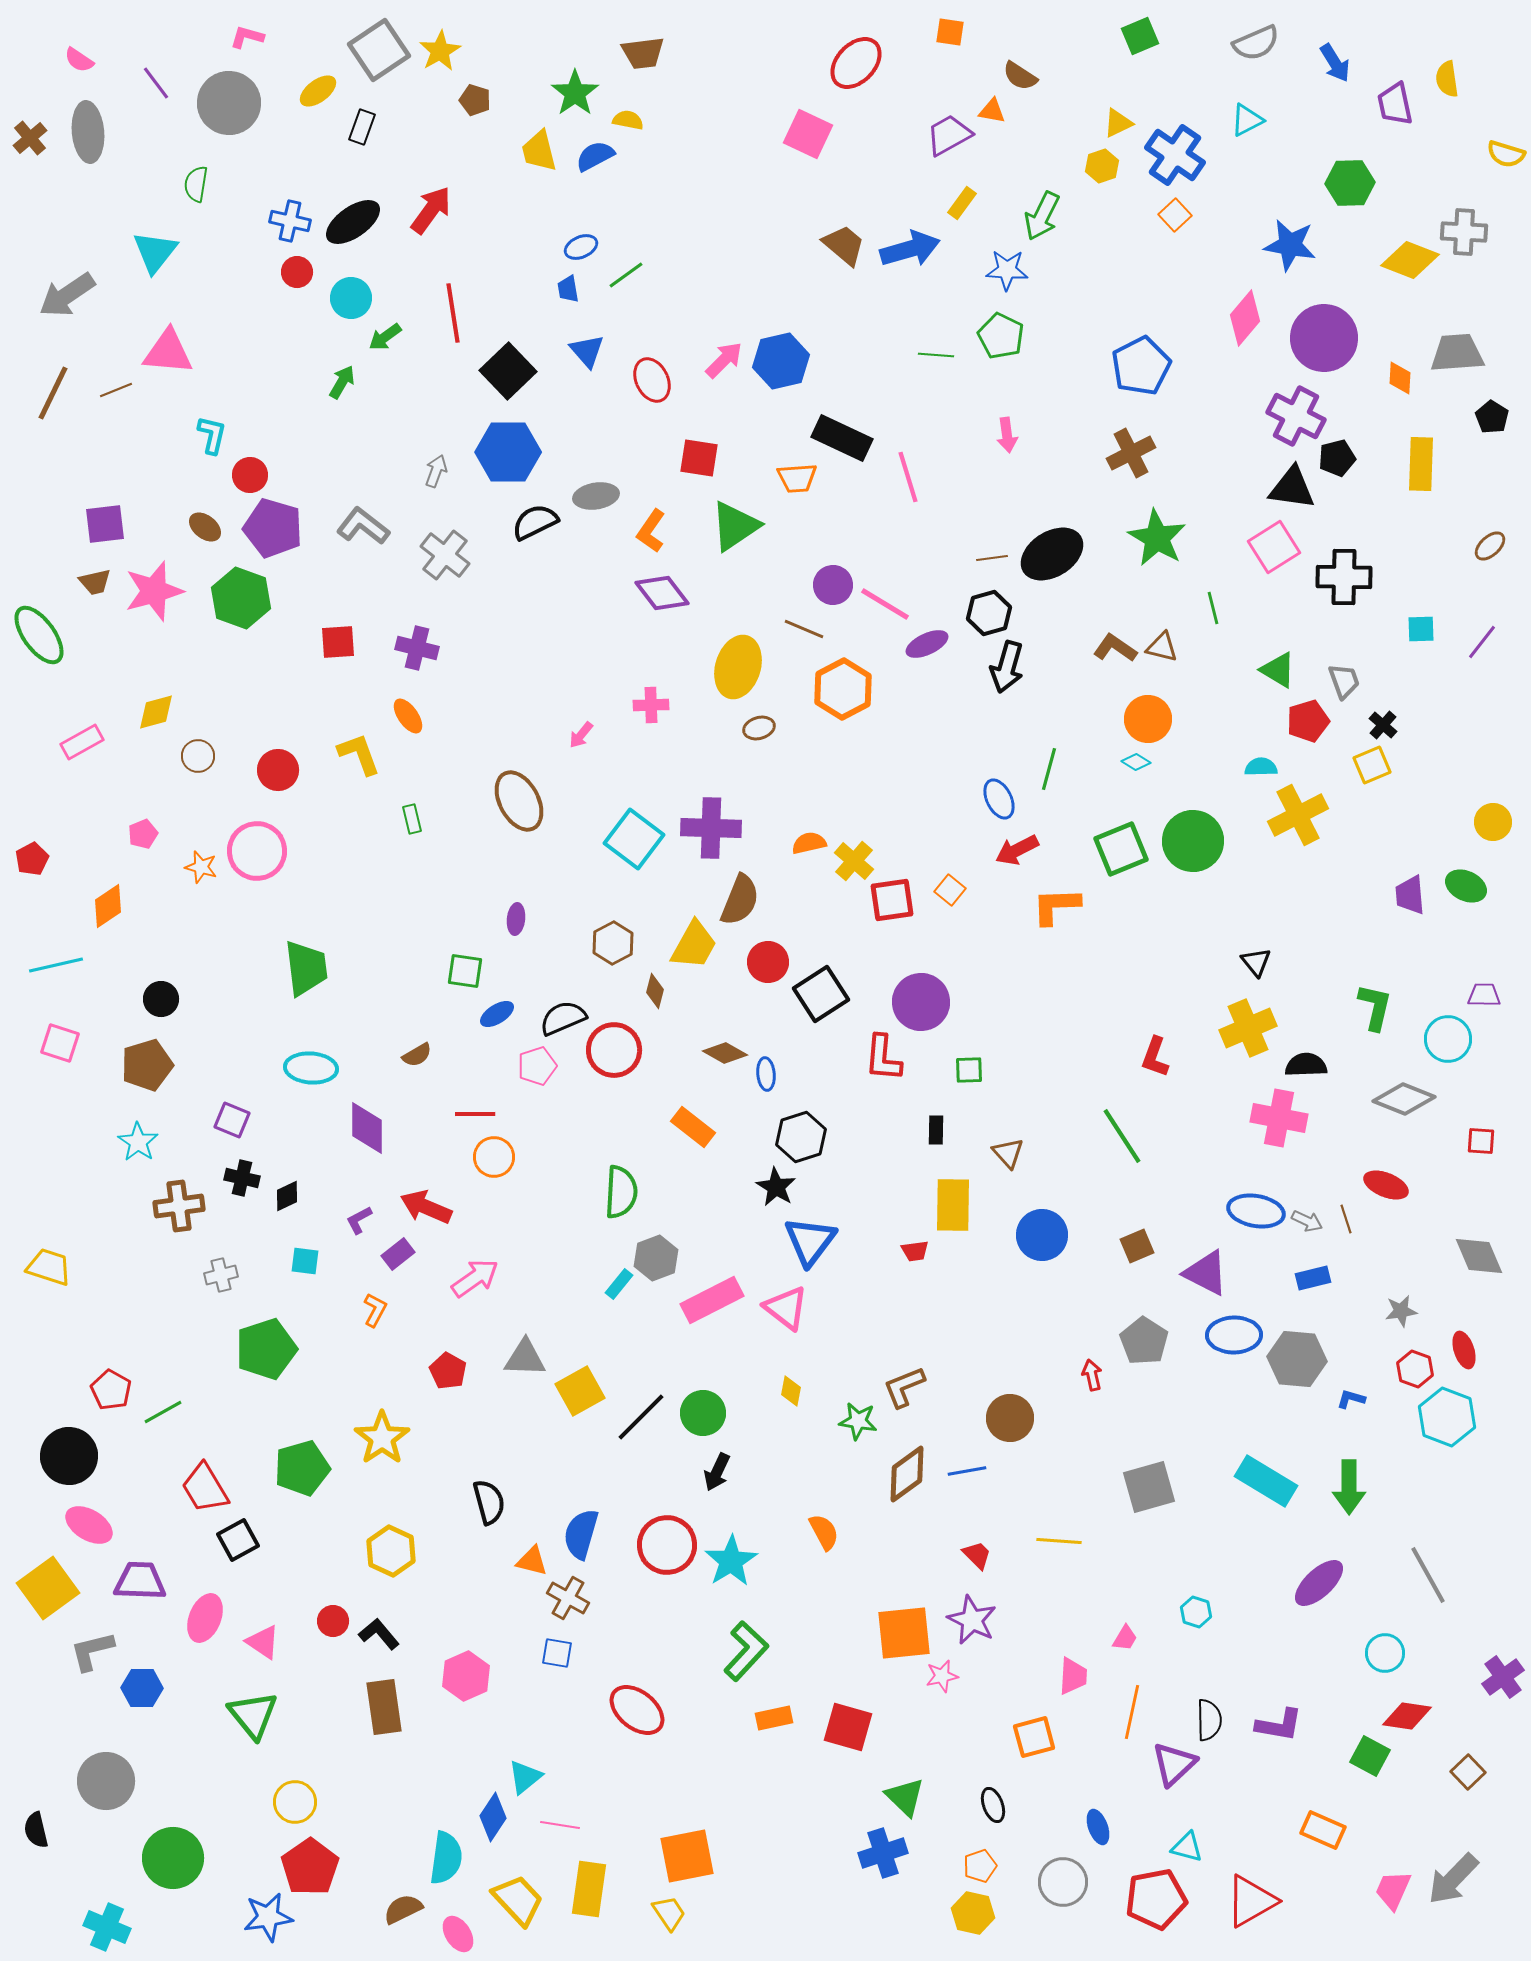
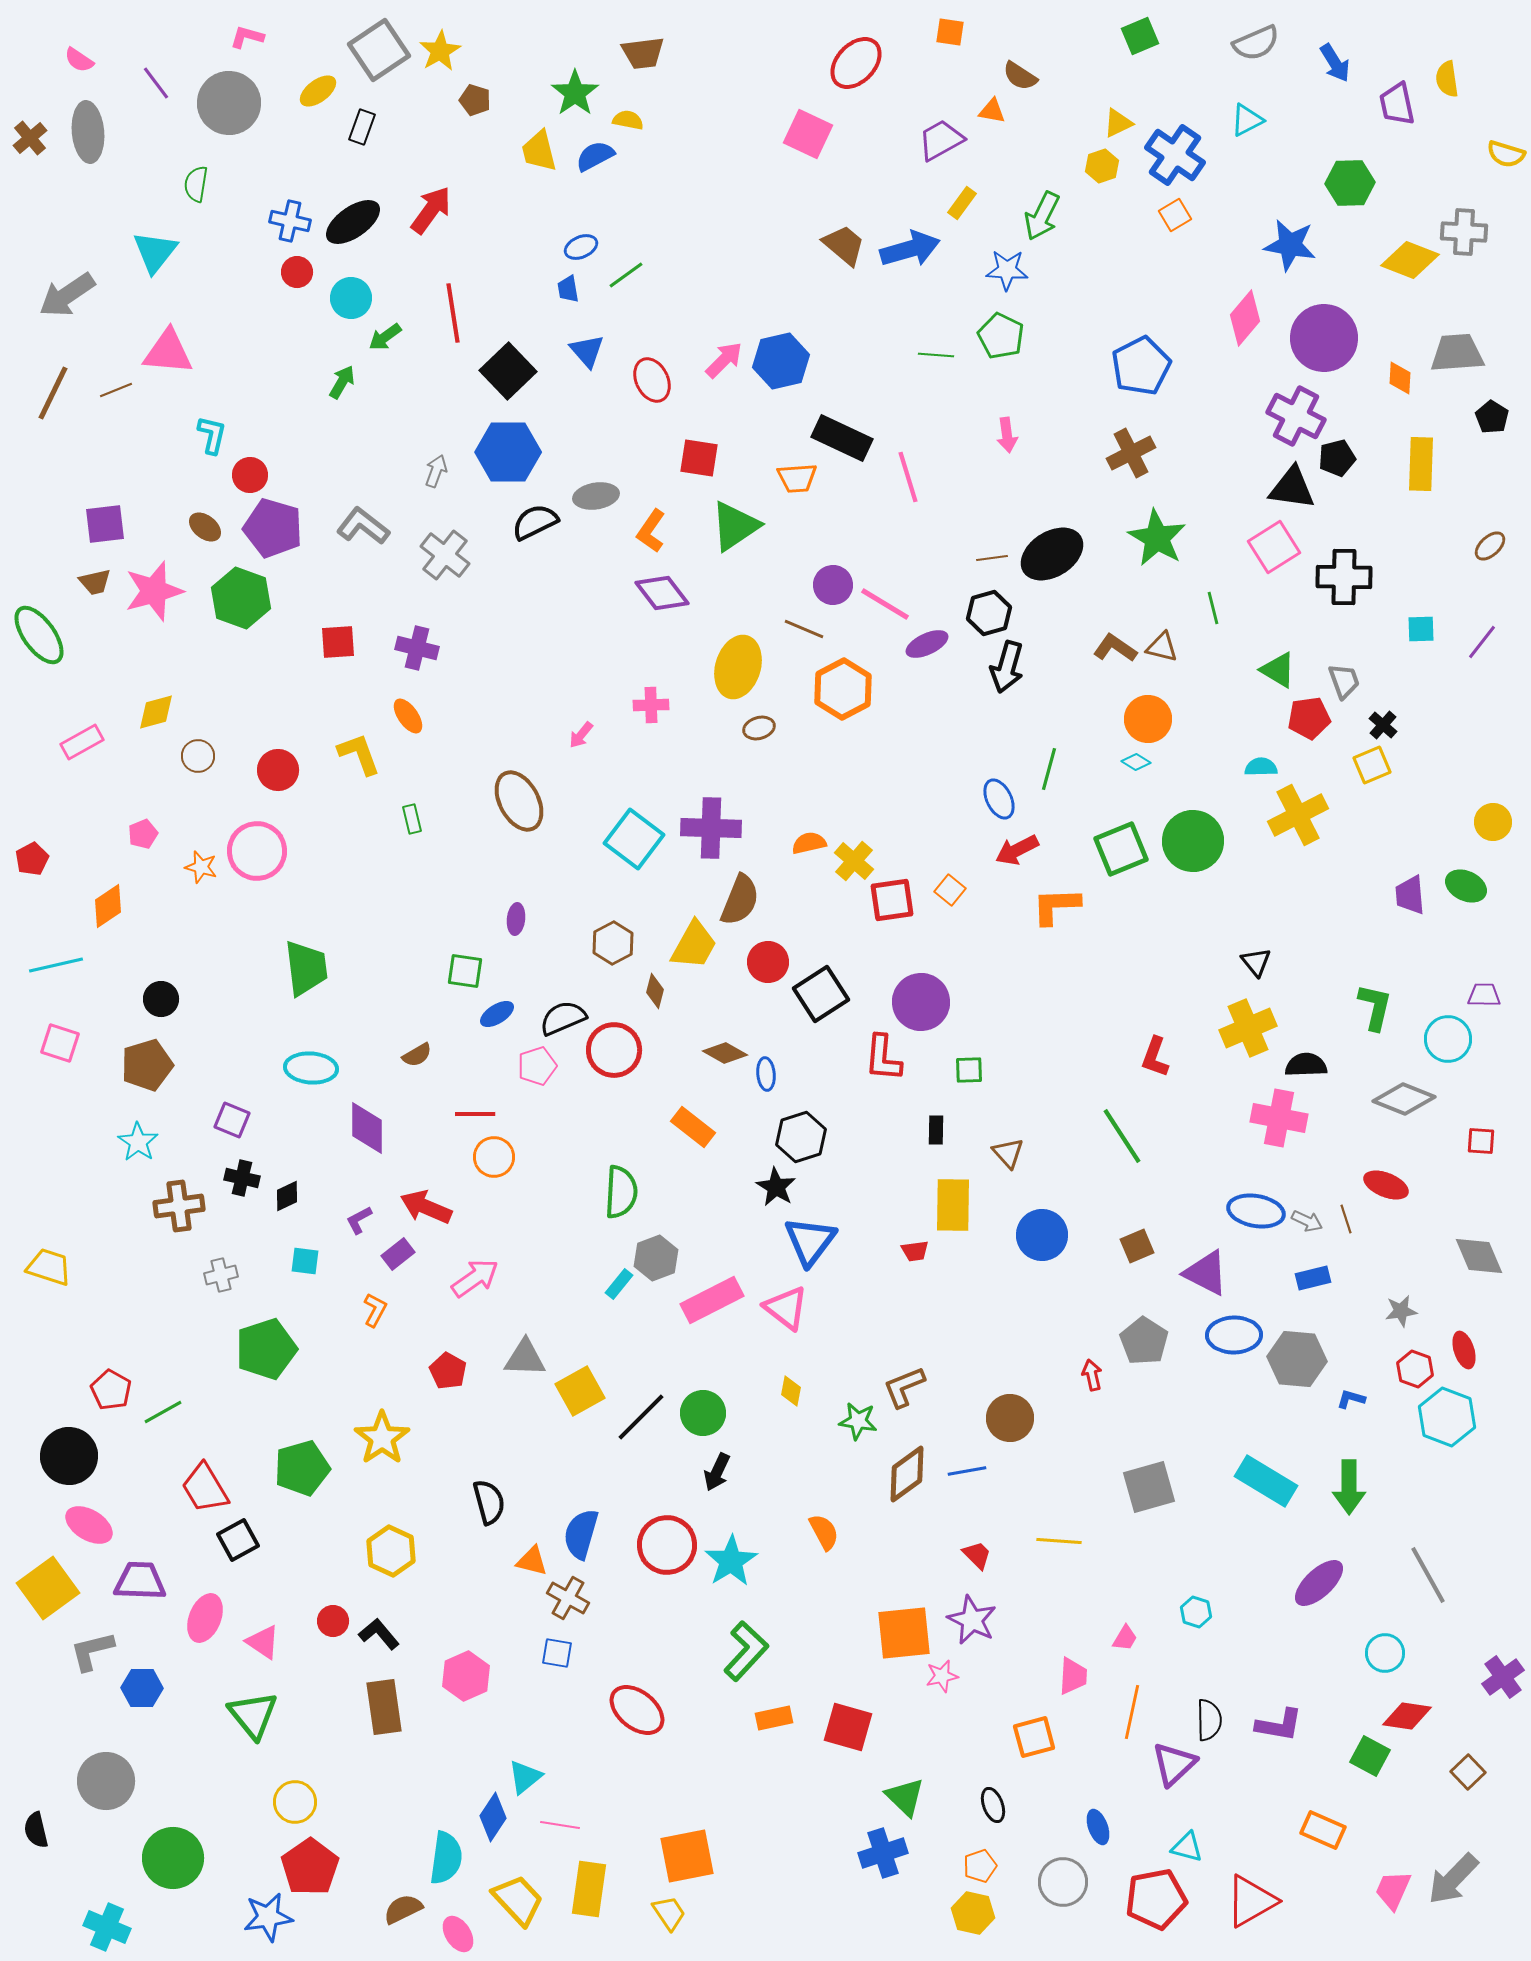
purple trapezoid at (1395, 104): moved 2 px right
purple trapezoid at (949, 135): moved 8 px left, 5 px down
orange square at (1175, 215): rotated 12 degrees clockwise
red pentagon at (1308, 721): moved 1 px right, 3 px up; rotated 9 degrees clockwise
